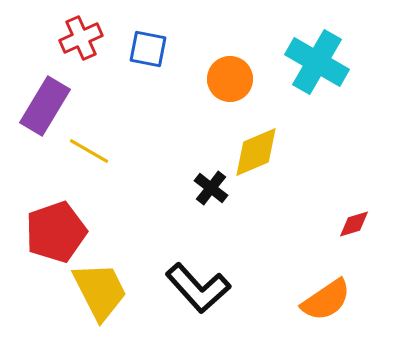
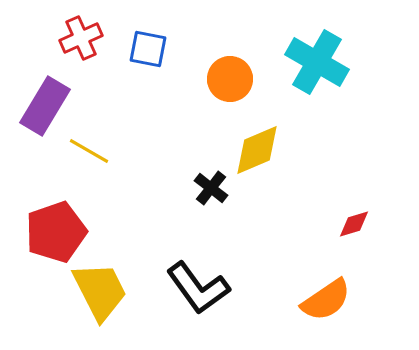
yellow diamond: moved 1 px right, 2 px up
black L-shape: rotated 6 degrees clockwise
